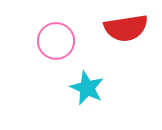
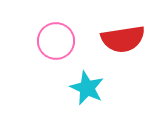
red semicircle: moved 3 px left, 11 px down
